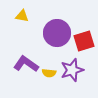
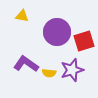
purple circle: moved 1 px up
